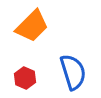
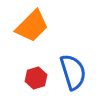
red hexagon: moved 11 px right; rotated 20 degrees clockwise
